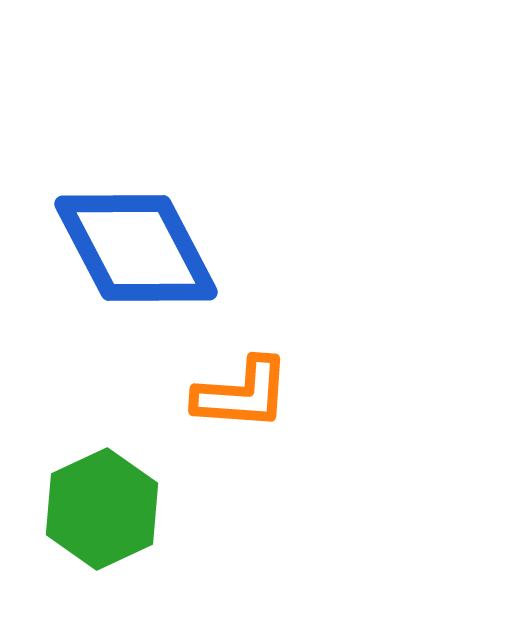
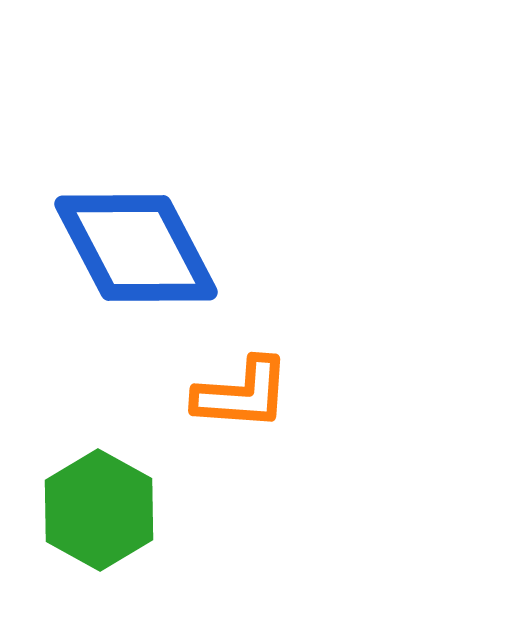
green hexagon: moved 3 px left, 1 px down; rotated 6 degrees counterclockwise
